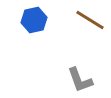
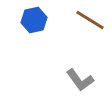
gray L-shape: rotated 16 degrees counterclockwise
